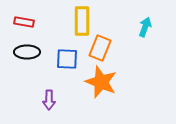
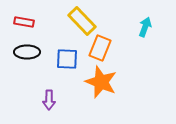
yellow rectangle: rotated 44 degrees counterclockwise
